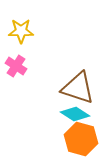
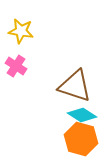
yellow star: rotated 10 degrees clockwise
brown triangle: moved 3 px left, 2 px up
cyan diamond: moved 7 px right, 1 px down
